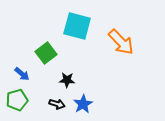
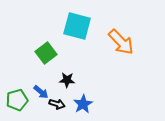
blue arrow: moved 19 px right, 18 px down
